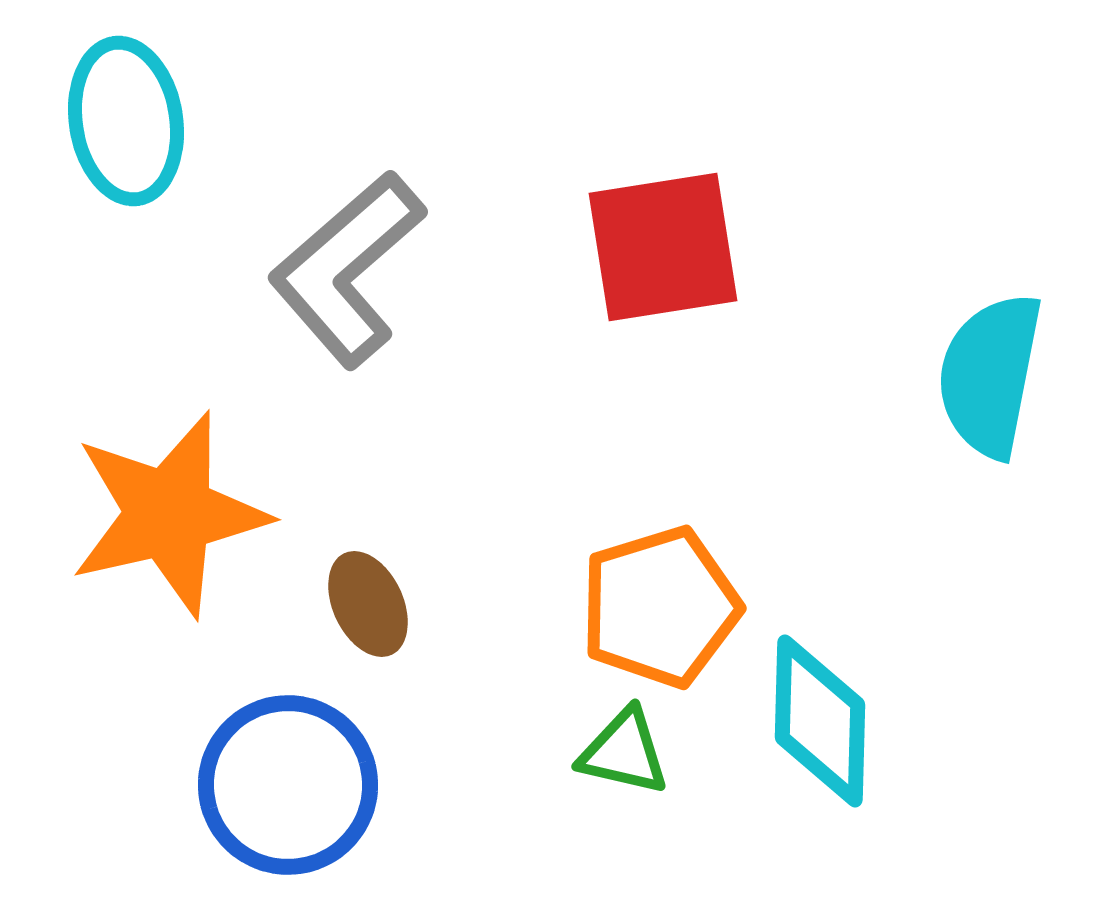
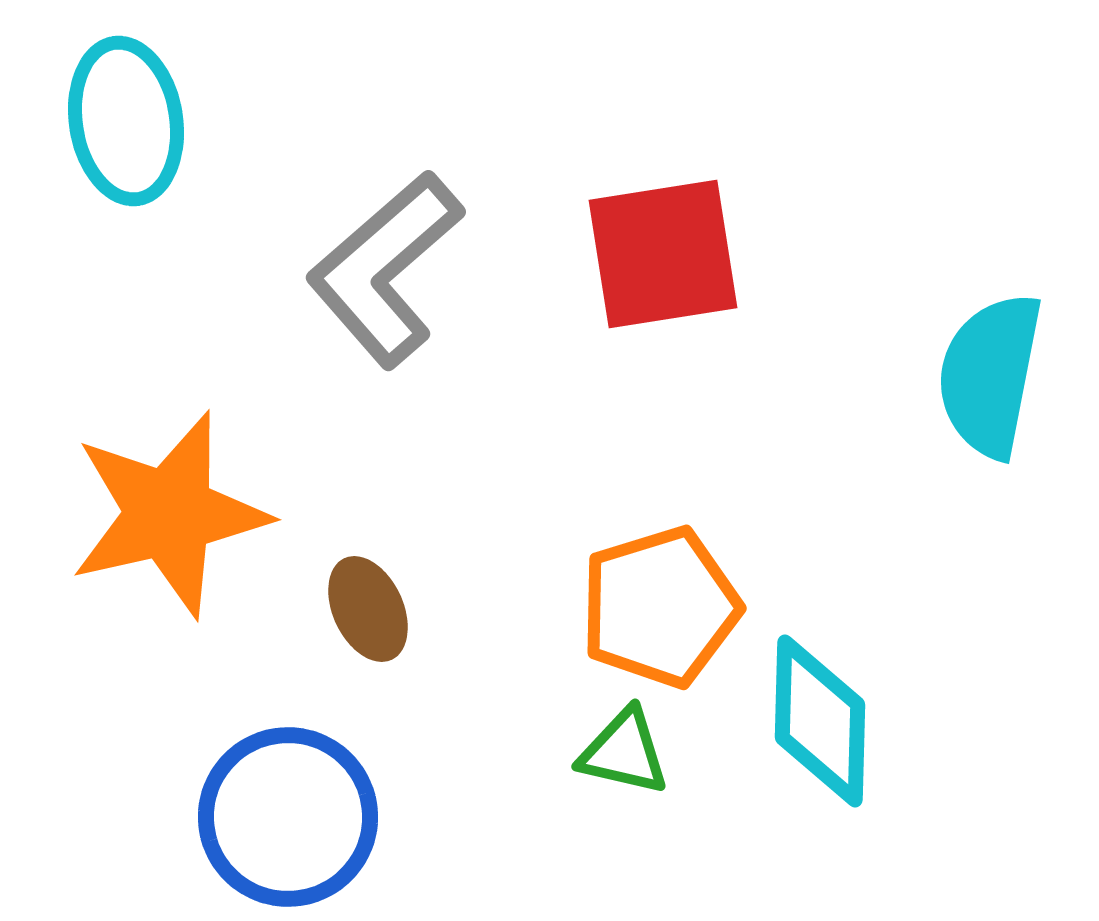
red square: moved 7 px down
gray L-shape: moved 38 px right
brown ellipse: moved 5 px down
blue circle: moved 32 px down
